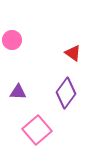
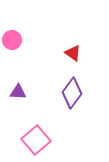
purple diamond: moved 6 px right
pink square: moved 1 px left, 10 px down
